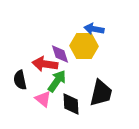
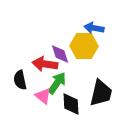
blue arrow: moved 1 px up
green arrow: moved 2 px down
pink triangle: moved 3 px up
